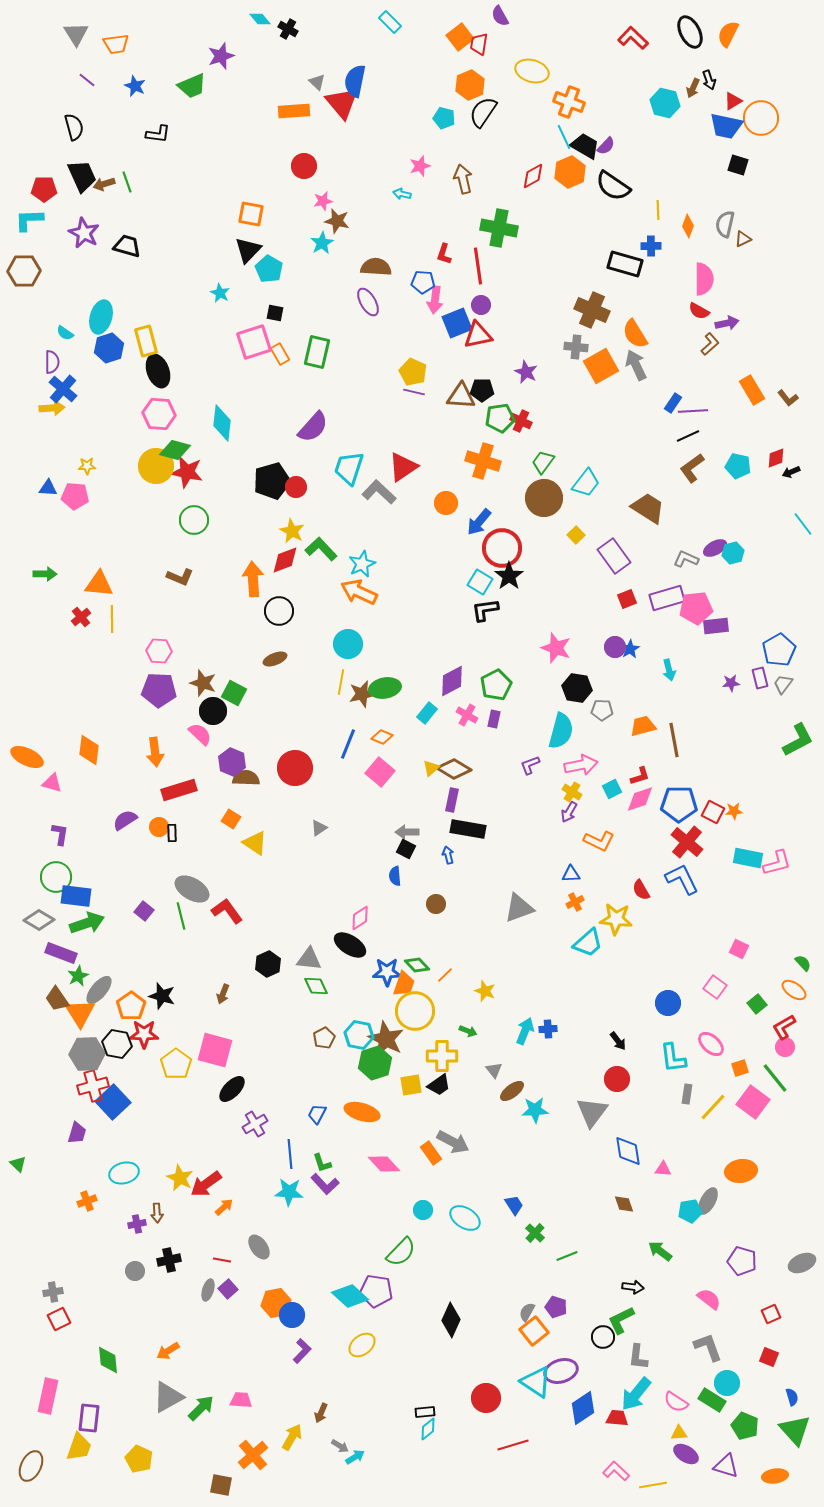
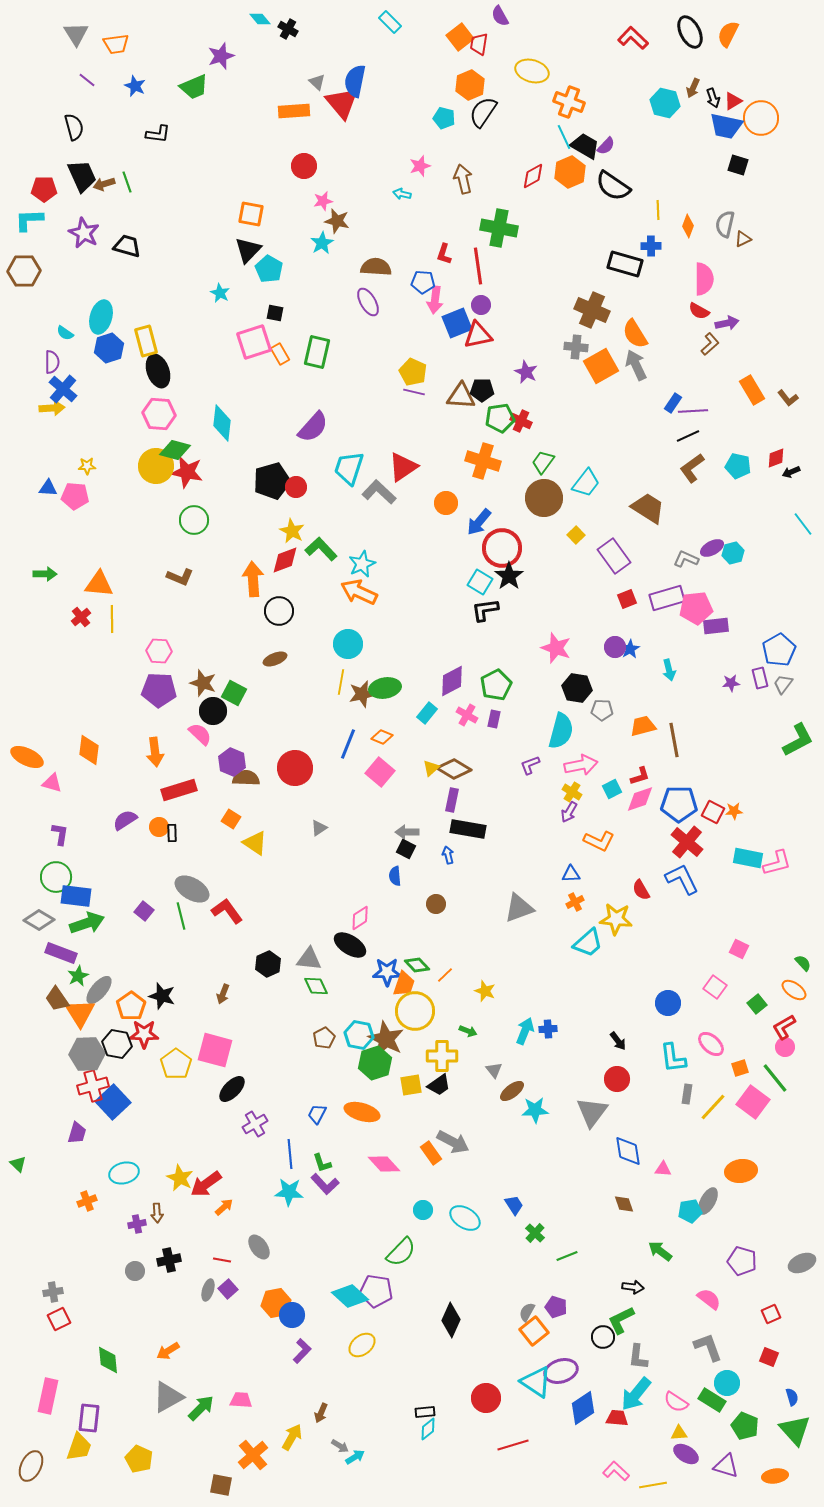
black arrow at (709, 80): moved 4 px right, 18 px down
green trapezoid at (192, 86): moved 2 px right, 1 px down
purple ellipse at (715, 548): moved 3 px left
